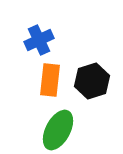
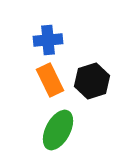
blue cross: moved 9 px right; rotated 20 degrees clockwise
orange rectangle: rotated 32 degrees counterclockwise
